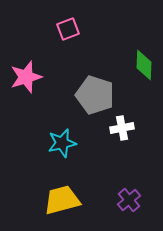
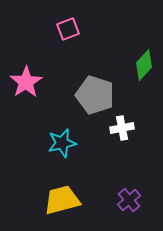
green diamond: rotated 40 degrees clockwise
pink star: moved 5 px down; rotated 16 degrees counterclockwise
